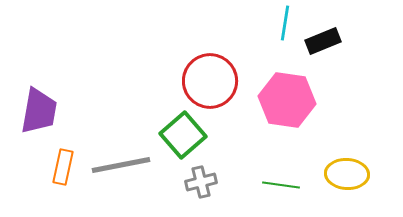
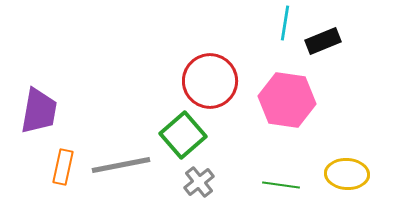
gray cross: moved 2 px left; rotated 24 degrees counterclockwise
